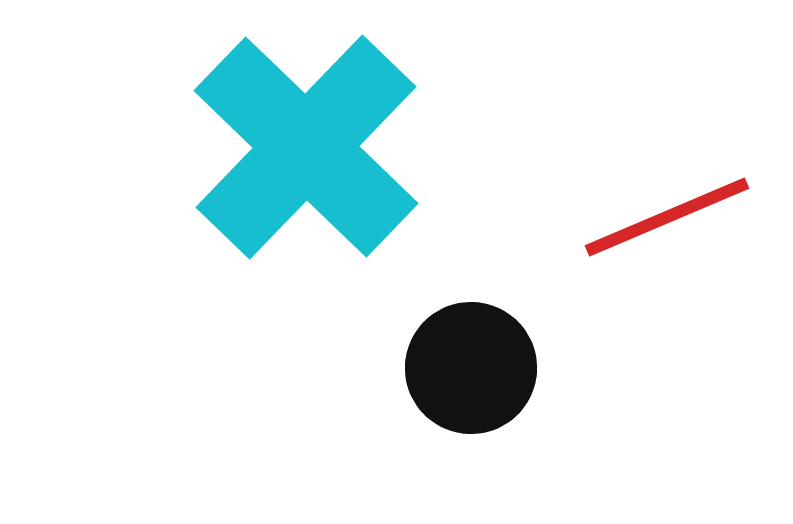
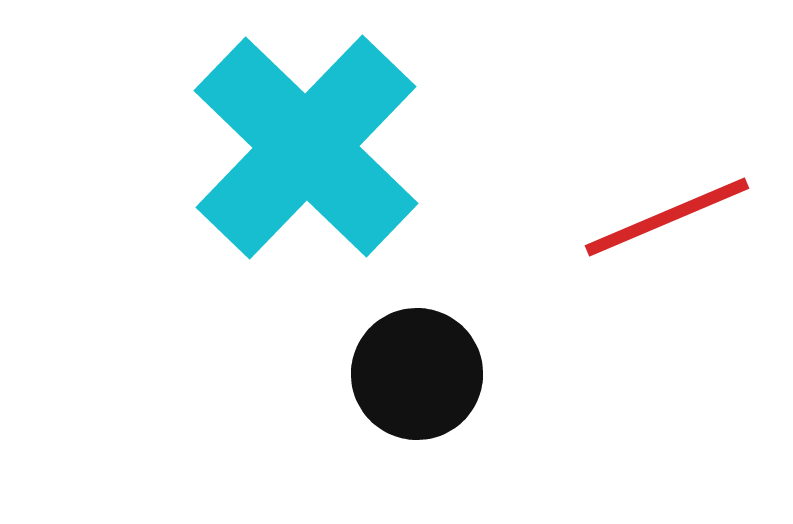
black circle: moved 54 px left, 6 px down
